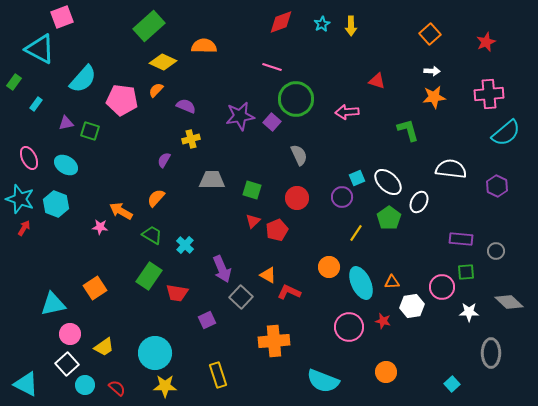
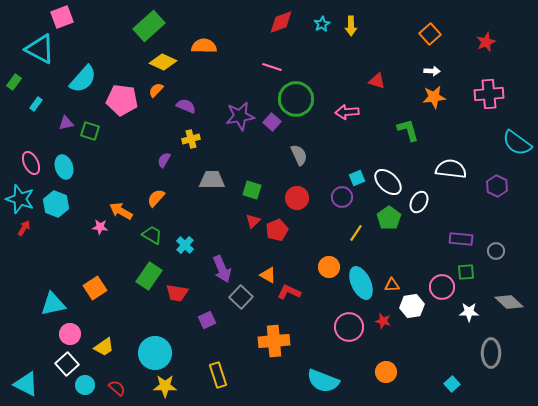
cyan semicircle at (506, 133): moved 11 px right, 10 px down; rotated 76 degrees clockwise
pink ellipse at (29, 158): moved 2 px right, 5 px down
cyan ellipse at (66, 165): moved 2 px left, 2 px down; rotated 40 degrees clockwise
orange triangle at (392, 282): moved 3 px down
